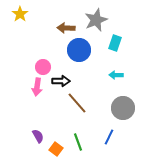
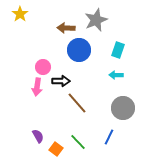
cyan rectangle: moved 3 px right, 7 px down
green line: rotated 24 degrees counterclockwise
